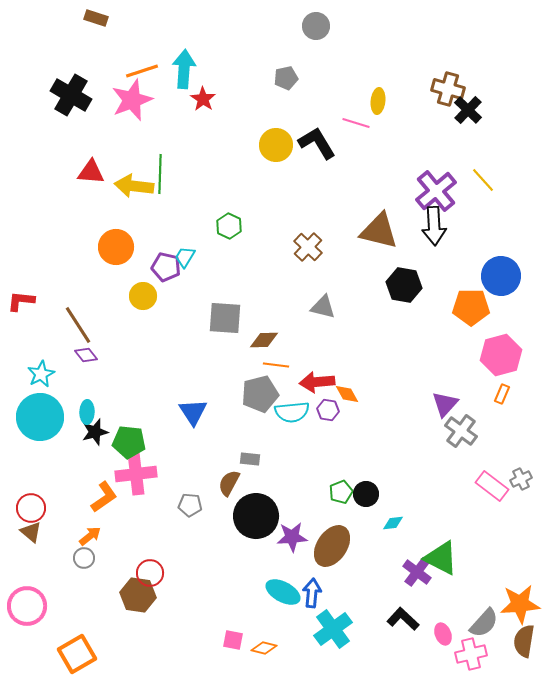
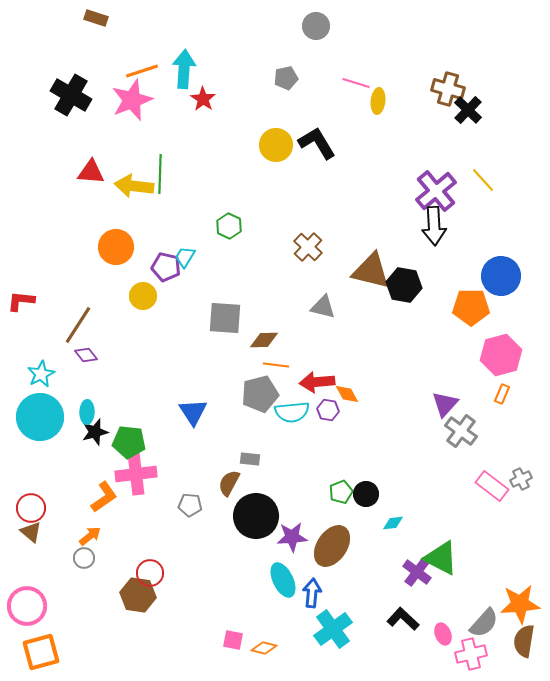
pink line at (356, 123): moved 40 px up
brown triangle at (379, 231): moved 8 px left, 40 px down
brown line at (78, 325): rotated 66 degrees clockwise
cyan ellipse at (283, 592): moved 12 px up; rotated 36 degrees clockwise
orange square at (77, 654): moved 36 px left, 2 px up; rotated 15 degrees clockwise
